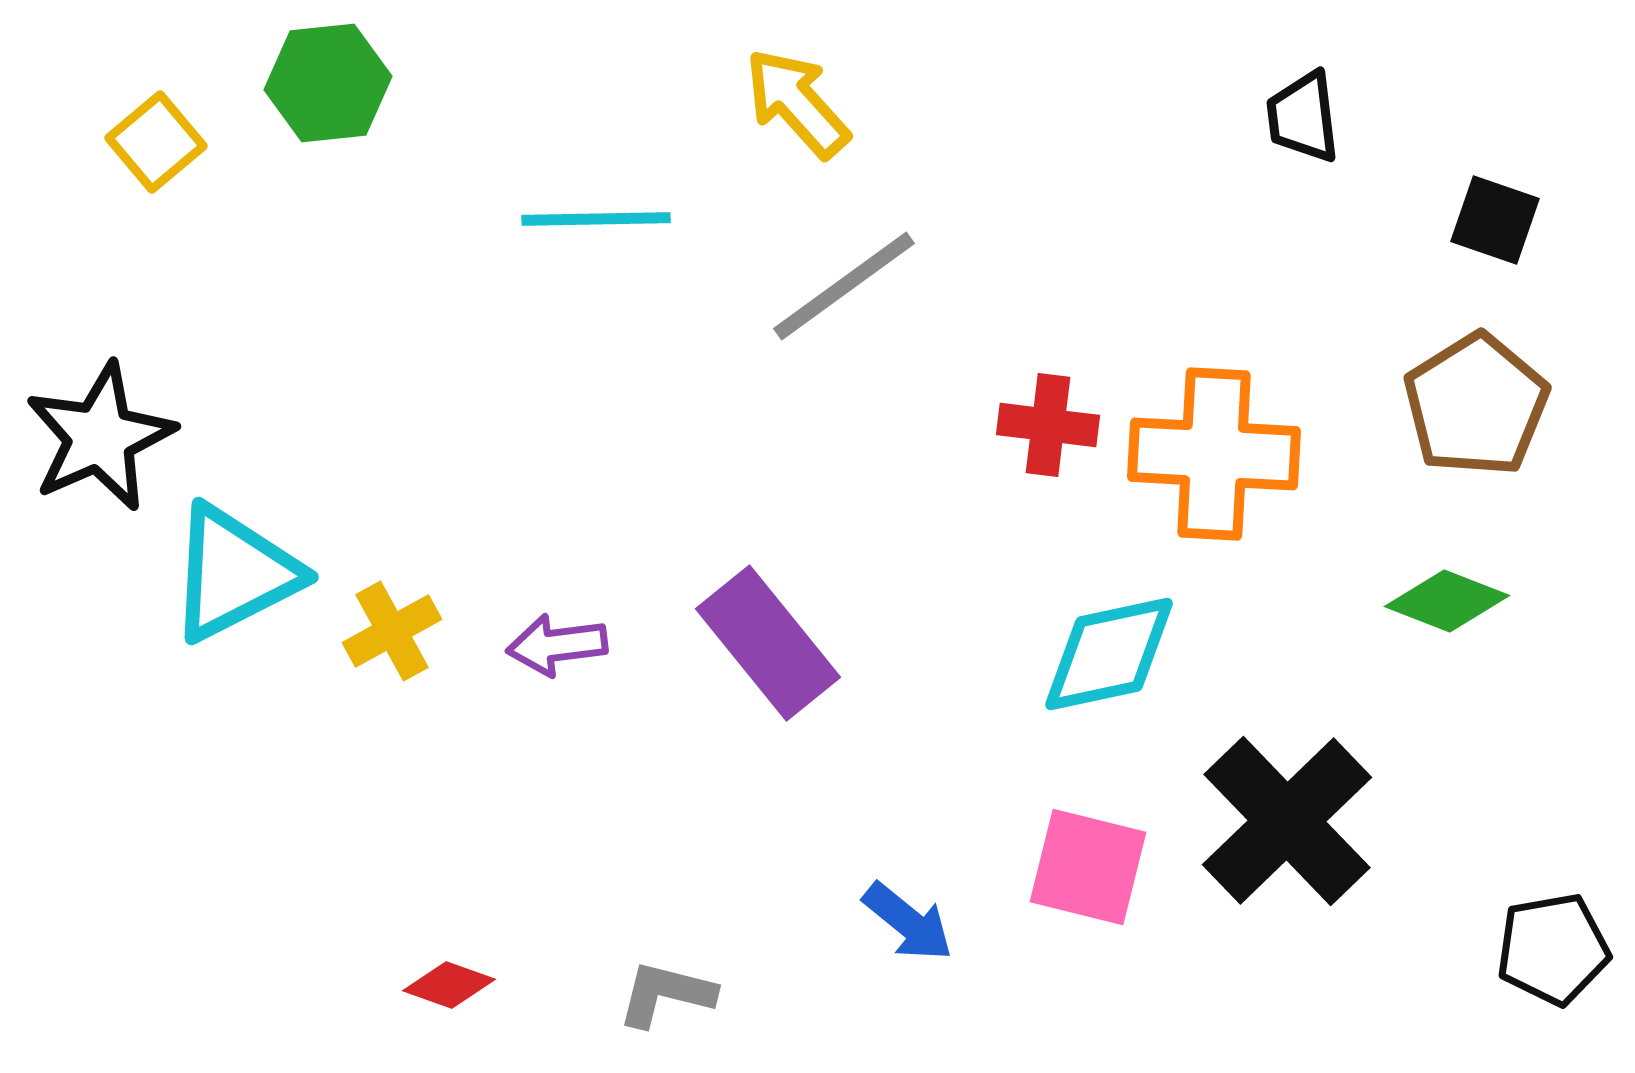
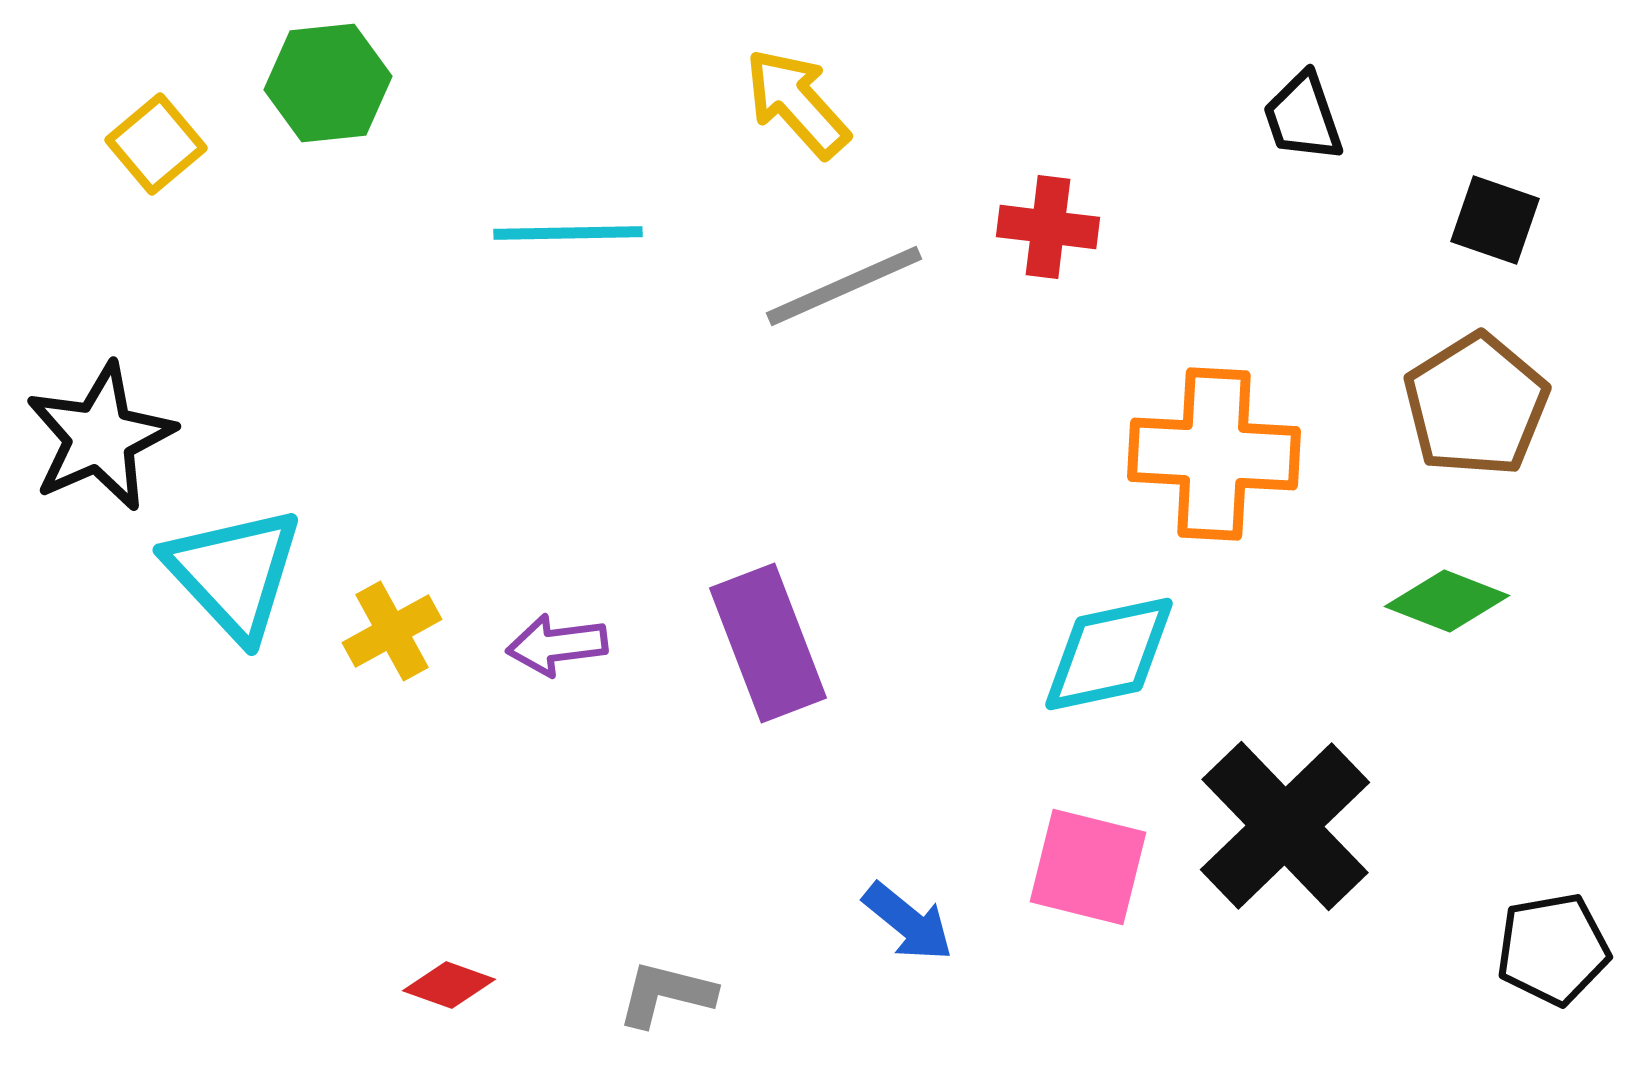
black trapezoid: rotated 12 degrees counterclockwise
yellow square: moved 2 px down
cyan line: moved 28 px left, 14 px down
gray line: rotated 12 degrees clockwise
red cross: moved 198 px up
cyan triangle: rotated 46 degrees counterclockwise
purple rectangle: rotated 18 degrees clockwise
black cross: moved 2 px left, 5 px down
